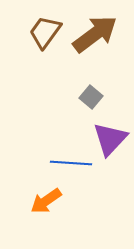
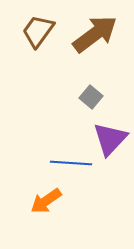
brown trapezoid: moved 7 px left, 1 px up
